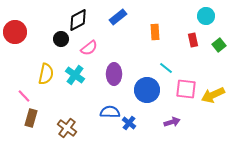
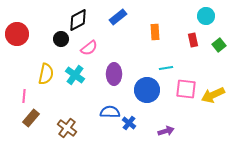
red circle: moved 2 px right, 2 px down
cyan line: rotated 48 degrees counterclockwise
pink line: rotated 48 degrees clockwise
brown rectangle: rotated 24 degrees clockwise
purple arrow: moved 6 px left, 9 px down
